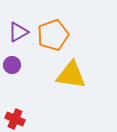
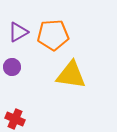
orange pentagon: rotated 16 degrees clockwise
purple circle: moved 2 px down
